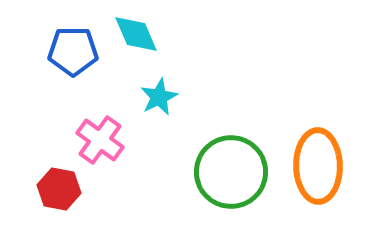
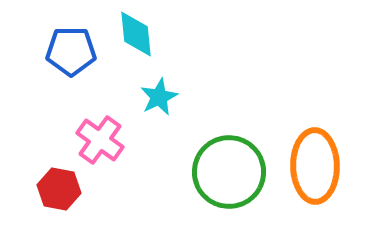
cyan diamond: rotated 18 degrees clockwise
blue pentagon: moved 2 px left
orange ellipse: moved 3 px left
green circle: moved 2 px left
